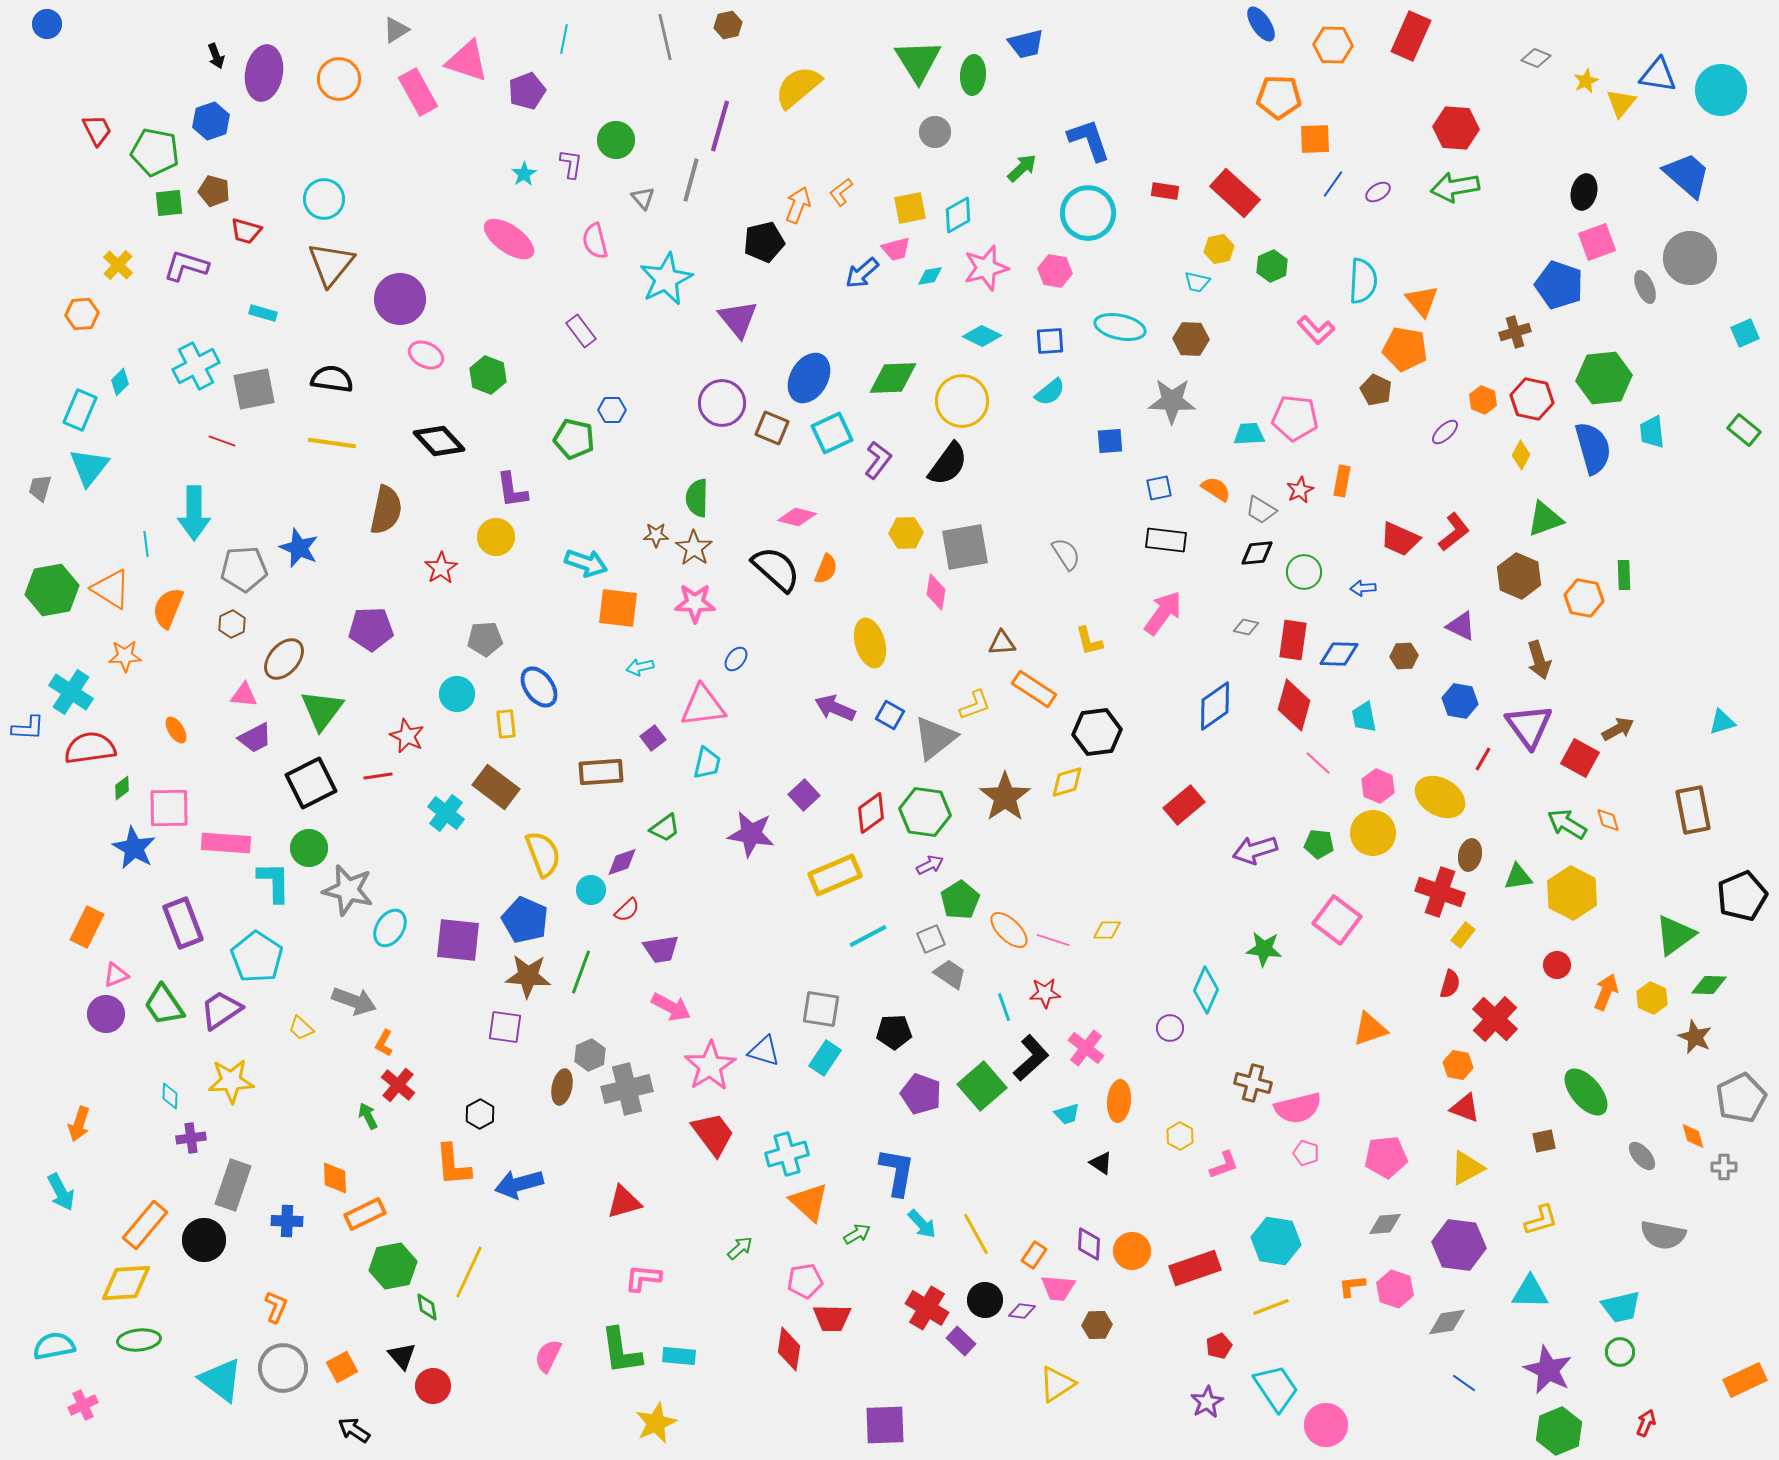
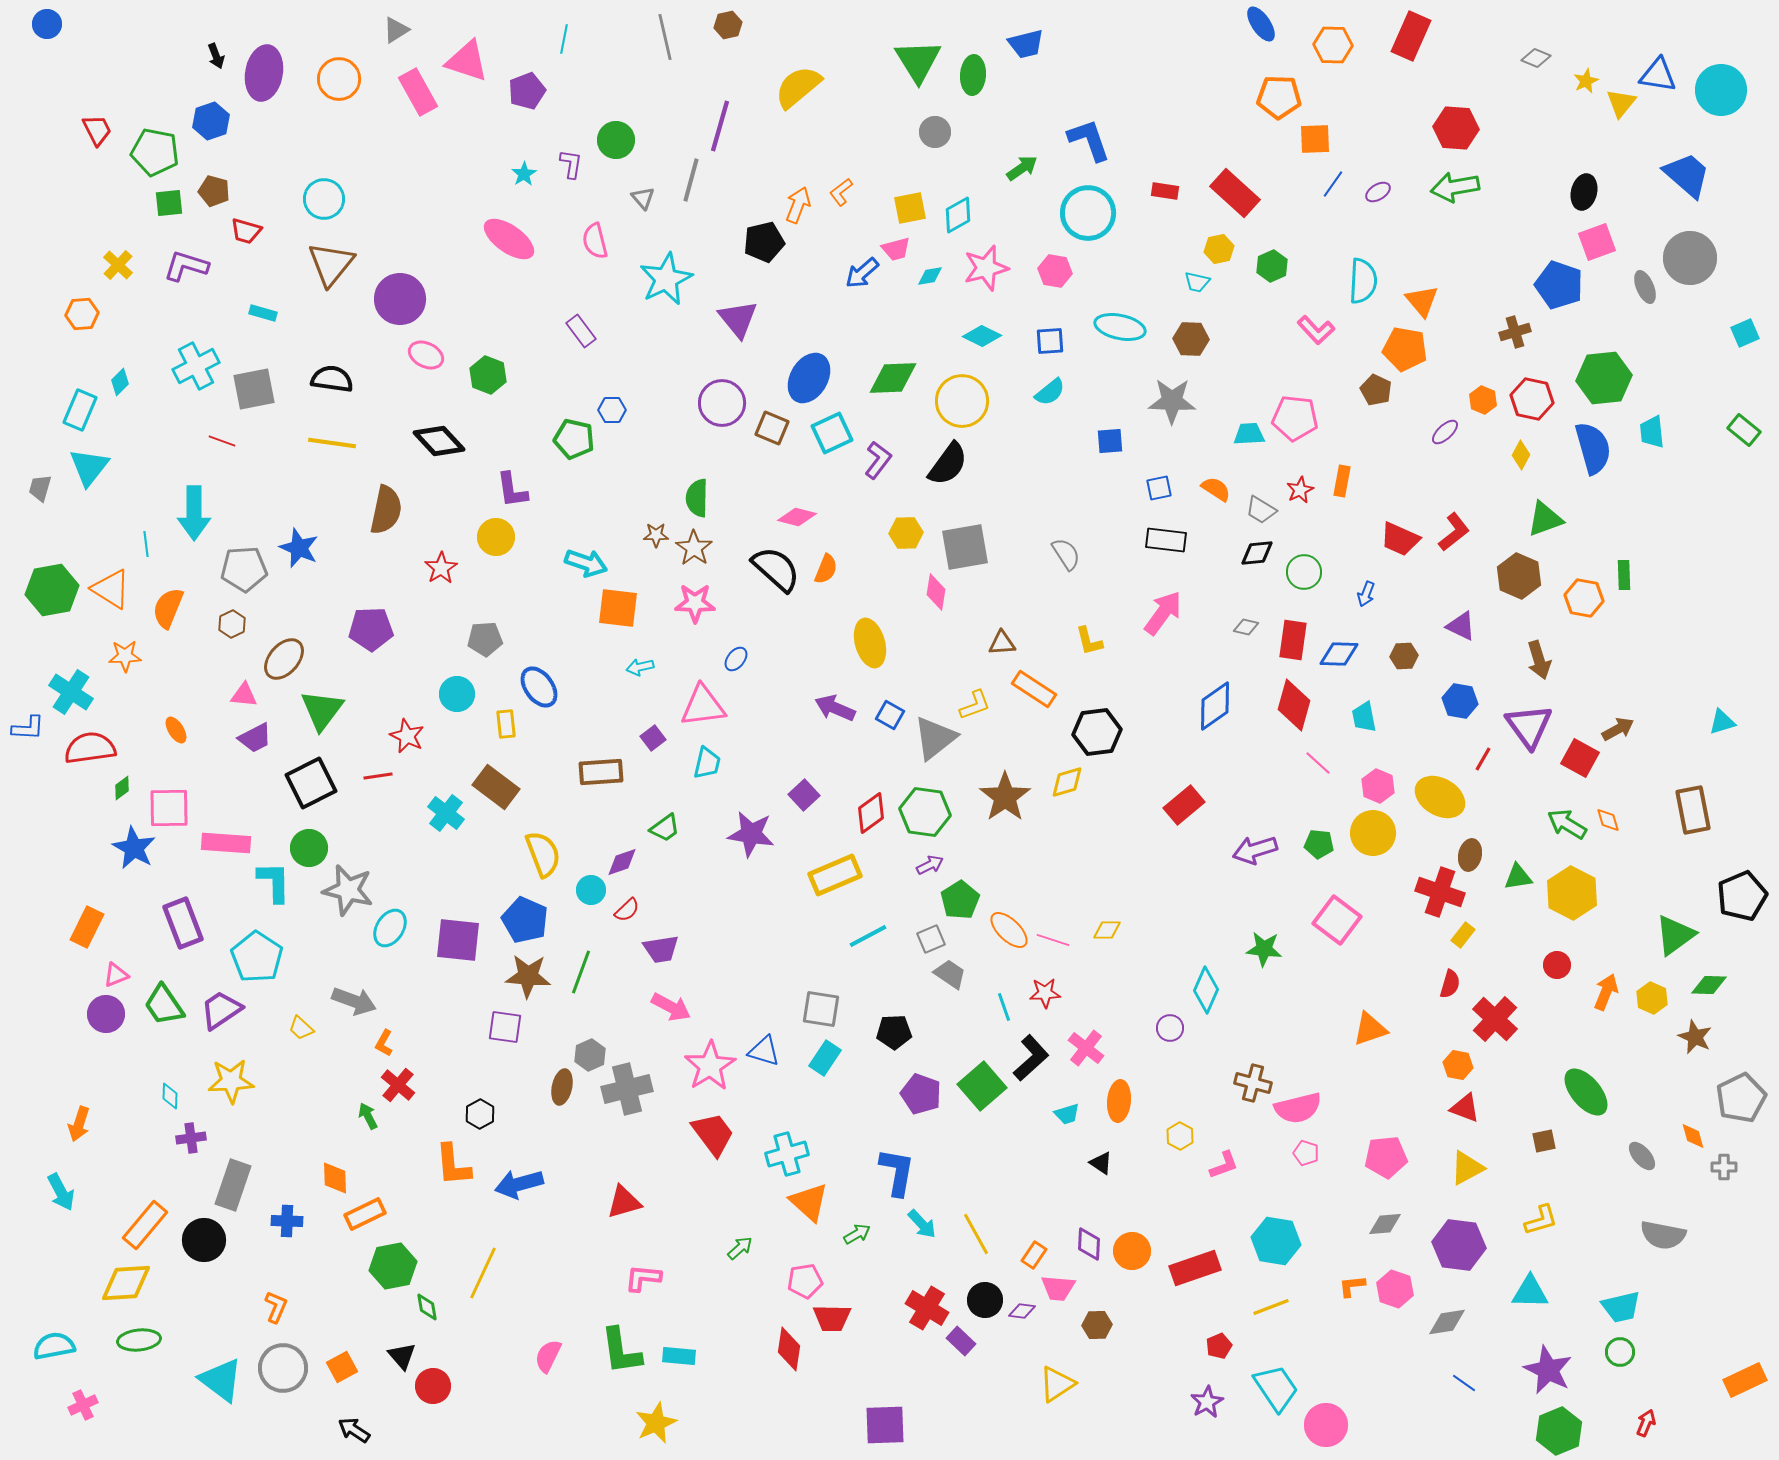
green arrow at (1022, 168): rotated 8 degrees clockwise
blue arrow at (1363, 588): moved 3 px right, 6 px down; rotated 65 degrees counterclockwise
yellow line at (469, 1272): moved 14 px right, 1 px down
